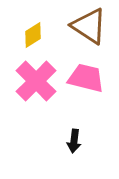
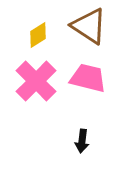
yellow diamond: moved 5 px right
pink trapezoid: moved 2 px right
black arrow: moved 8 px right
